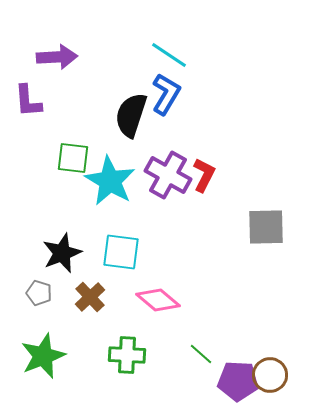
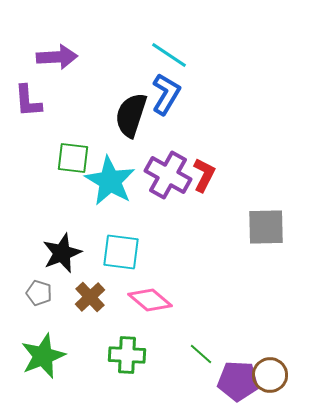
pink diamond: moved 8 px left
